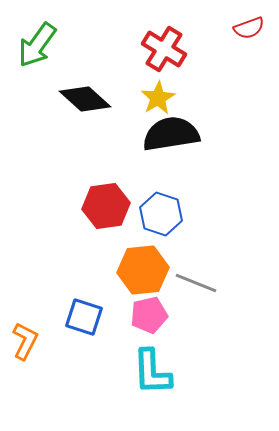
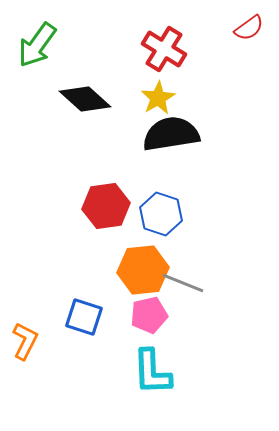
red semicircle: rotated 16 degrees counterclockwise
gray line: moved 13 px left
